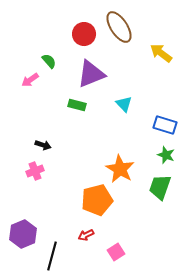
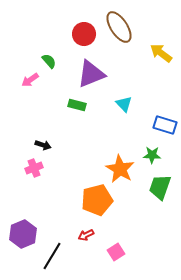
green star: moved 14 px left; rotated 18 degrees counterclockwise
pink cross: moved 1 px left, 3 px up
black line: rotated 16 degrees clockwise
